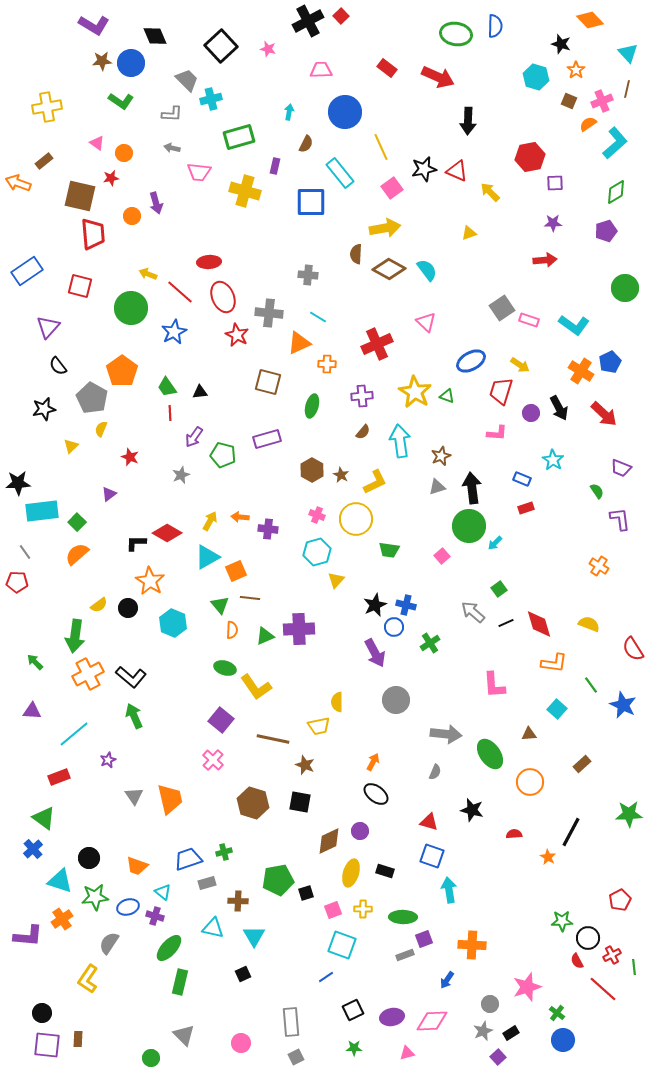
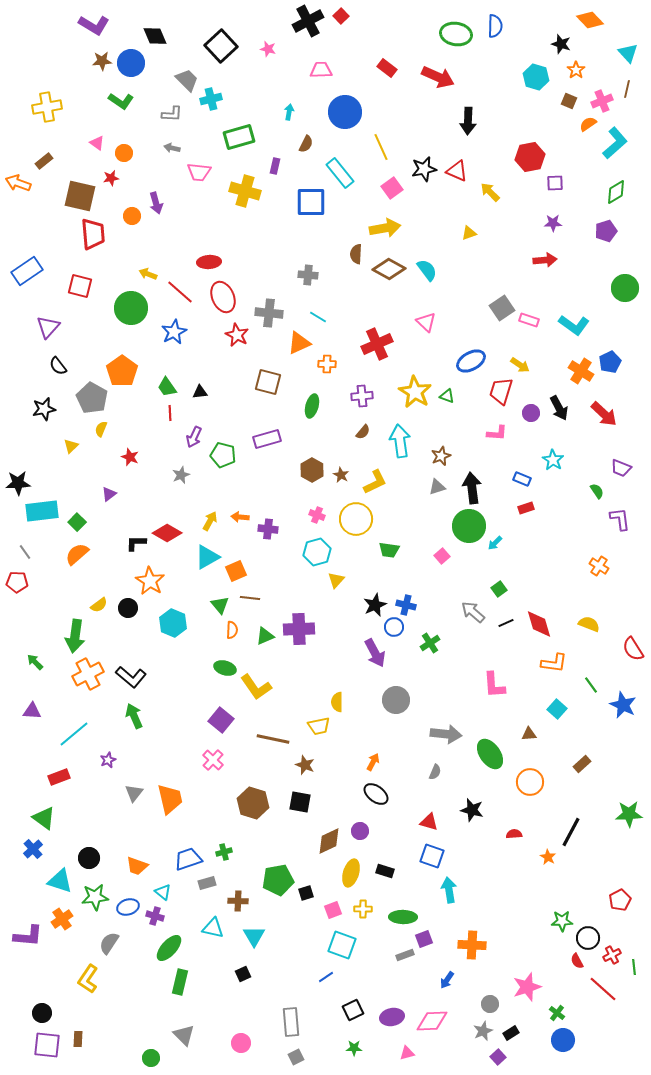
purple arrow at (194, 437): rotated 10 degrees counterclockwise
gray triangle at (134, 796): moved 3 px up; rotated 12 degrees clockwise
